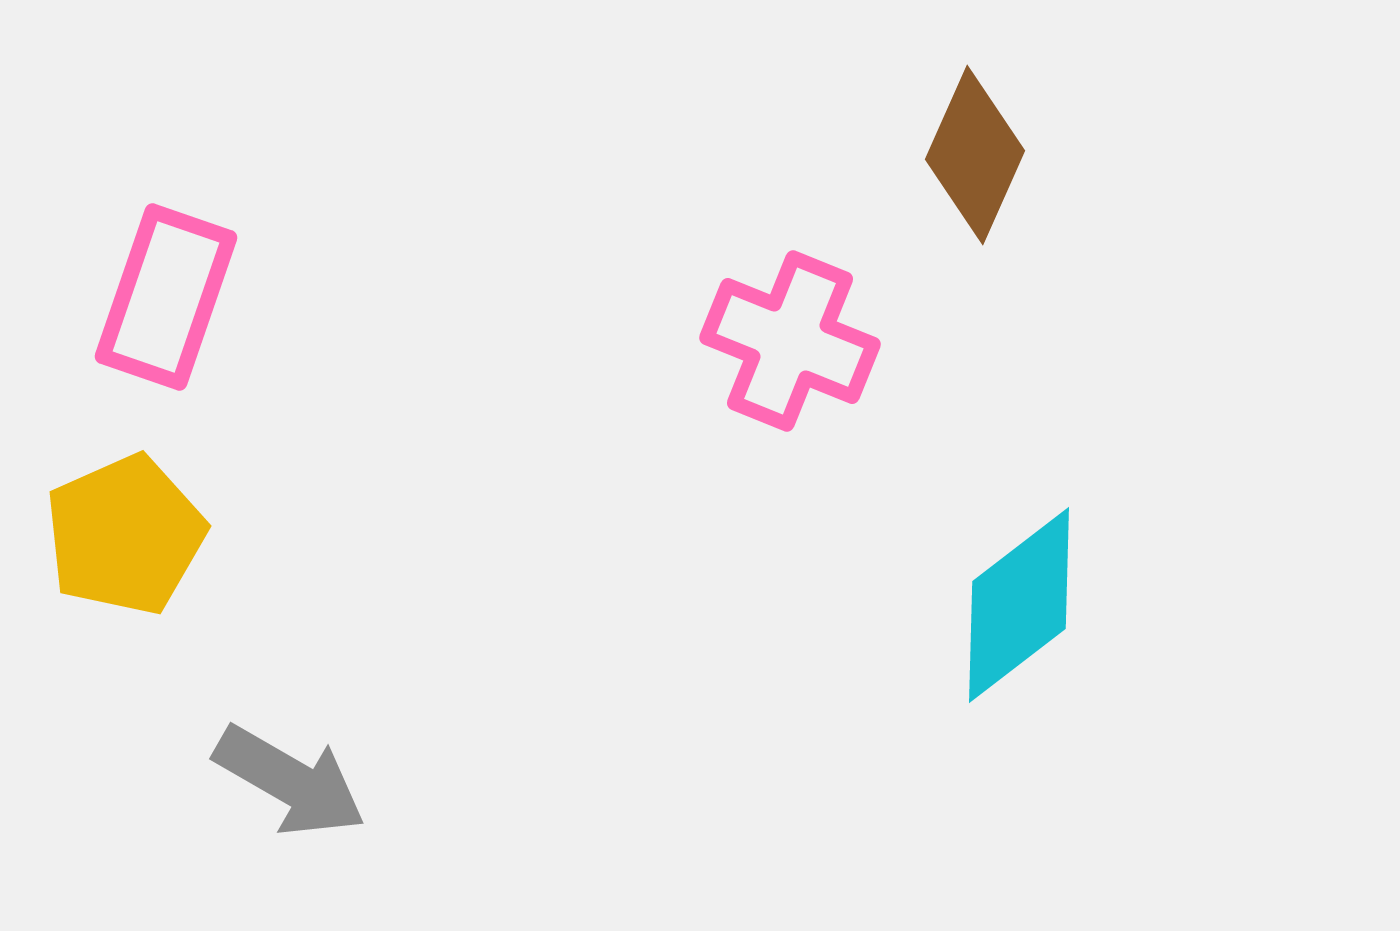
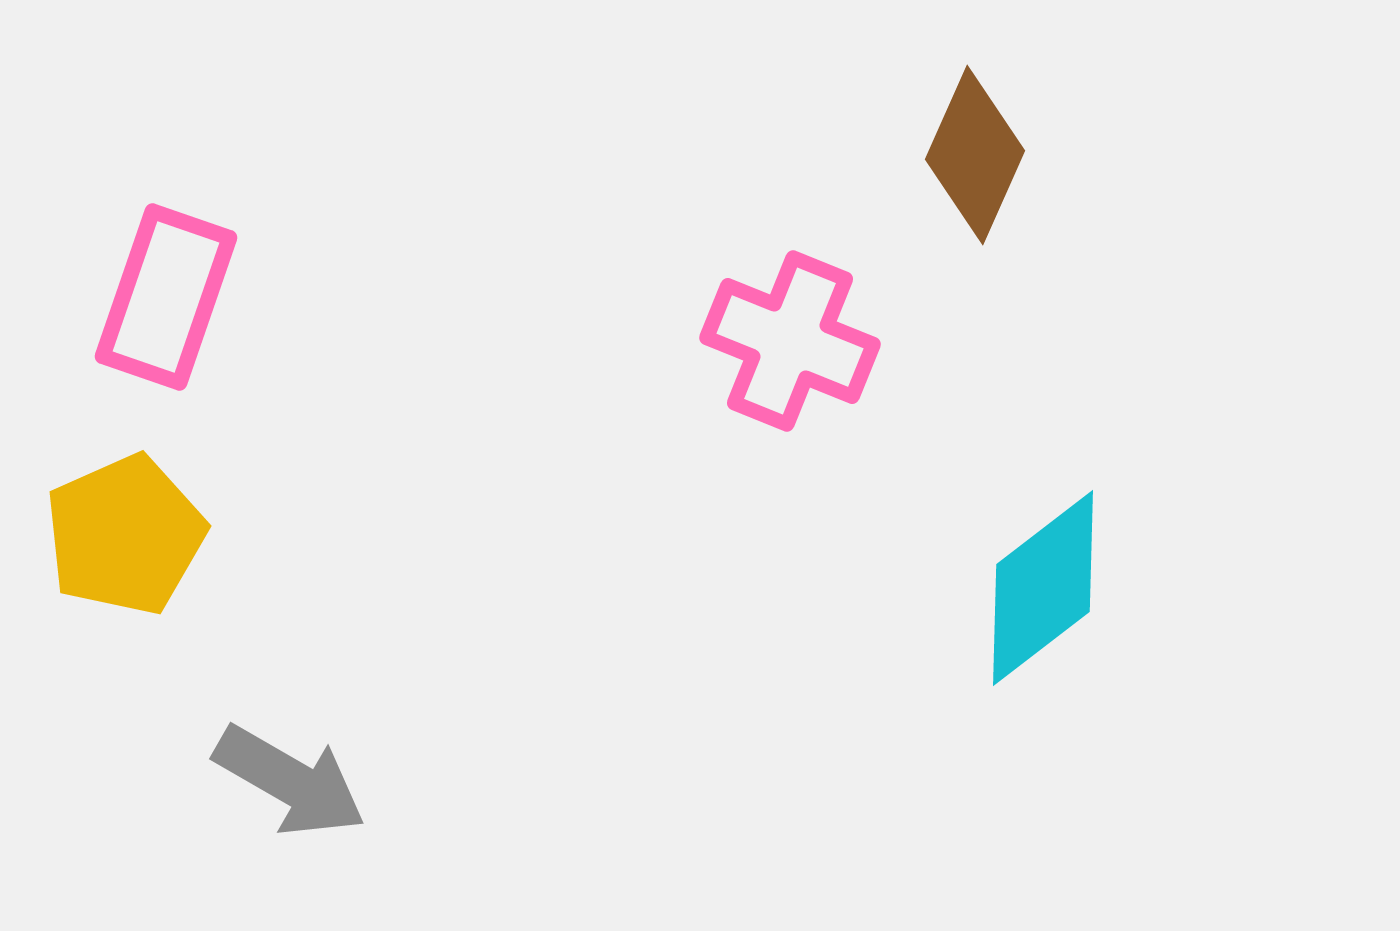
cyan diamond: moved 24 px right, 17 px up
